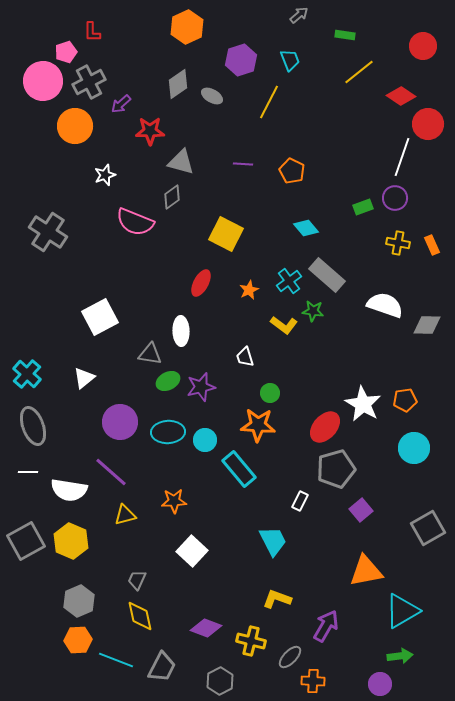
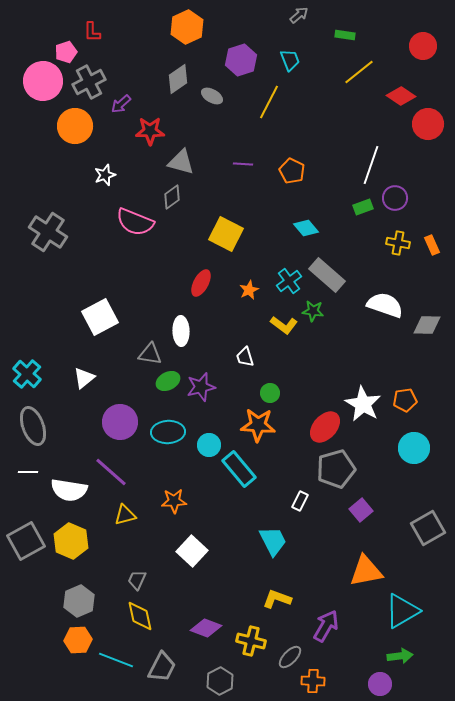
gray diamond at (178, 84): moved 5 px up
white line at (402, 157): moved 31 px left, 8 px down
cyan circle at (205, 440): moved 4 px right, 5 px down
